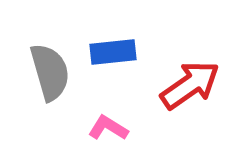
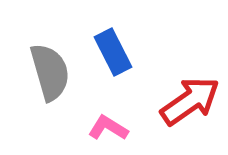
blue rectangle: rotated 69 degrees clockwise
red arrow: moved 16 px down
